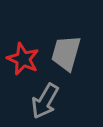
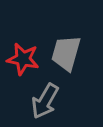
red star: rotated 12 degrees counterclockwise
